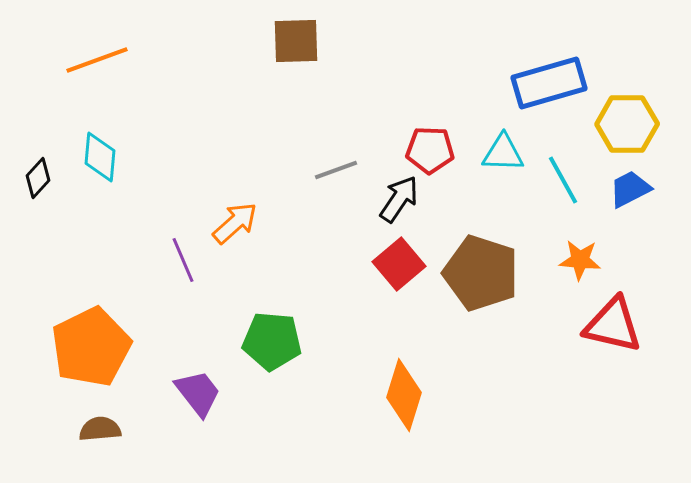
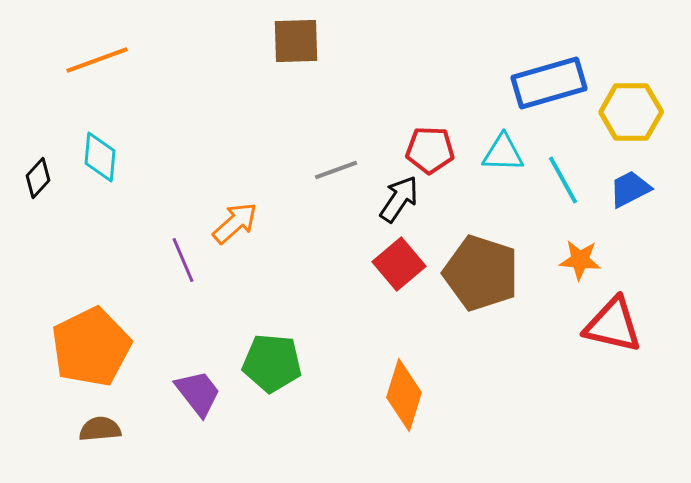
yellow hexagon: moved 4 px right, 12 px up
green pentagon: moved 22 px down
